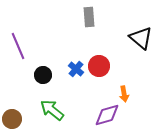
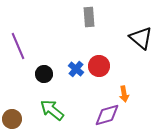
black circle: moved 1 px right, 1 px up
